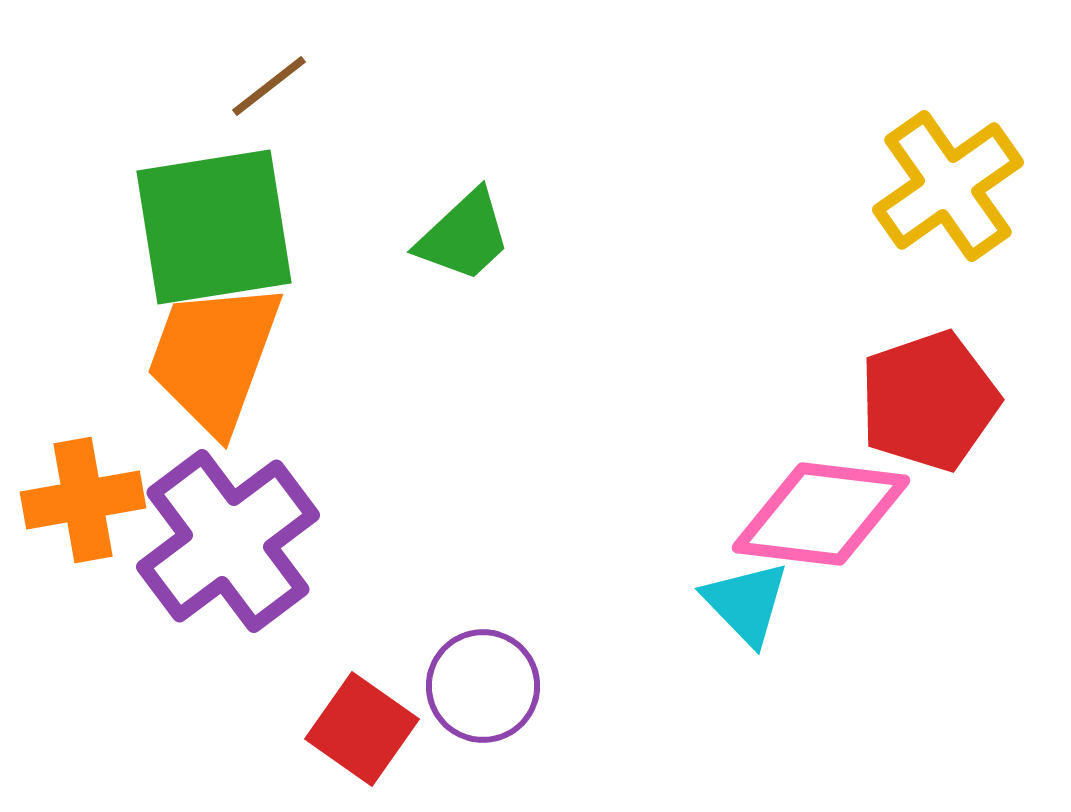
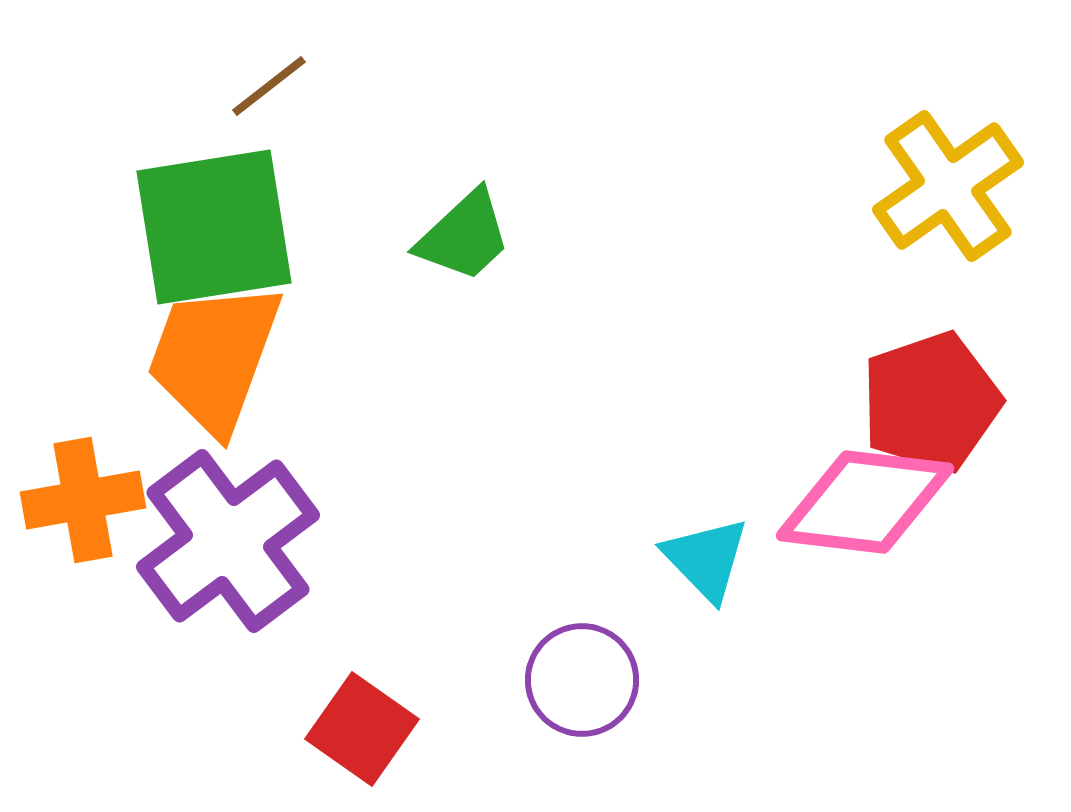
red pentagon: moved 2 px right, 1 px down
pink diamond: moved 44 px right, 12 px up
cyan triangle: moved 40 px left, 44 px up
purple circle: moved 99 px right, 6 px up
